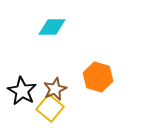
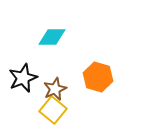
cyan diamond: moved 10 px down
black star: moved 1 px right, 13 px up; rotated 20 degrees clockwise
yellow square: moved 3 px right, 2 px down
